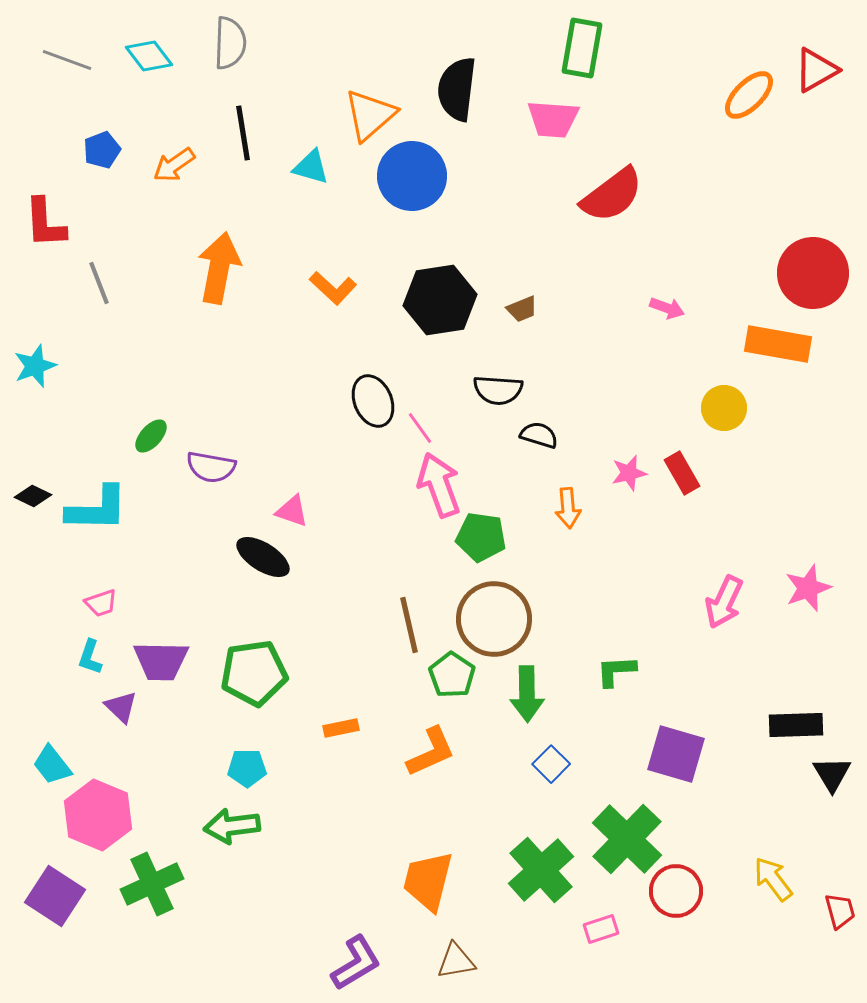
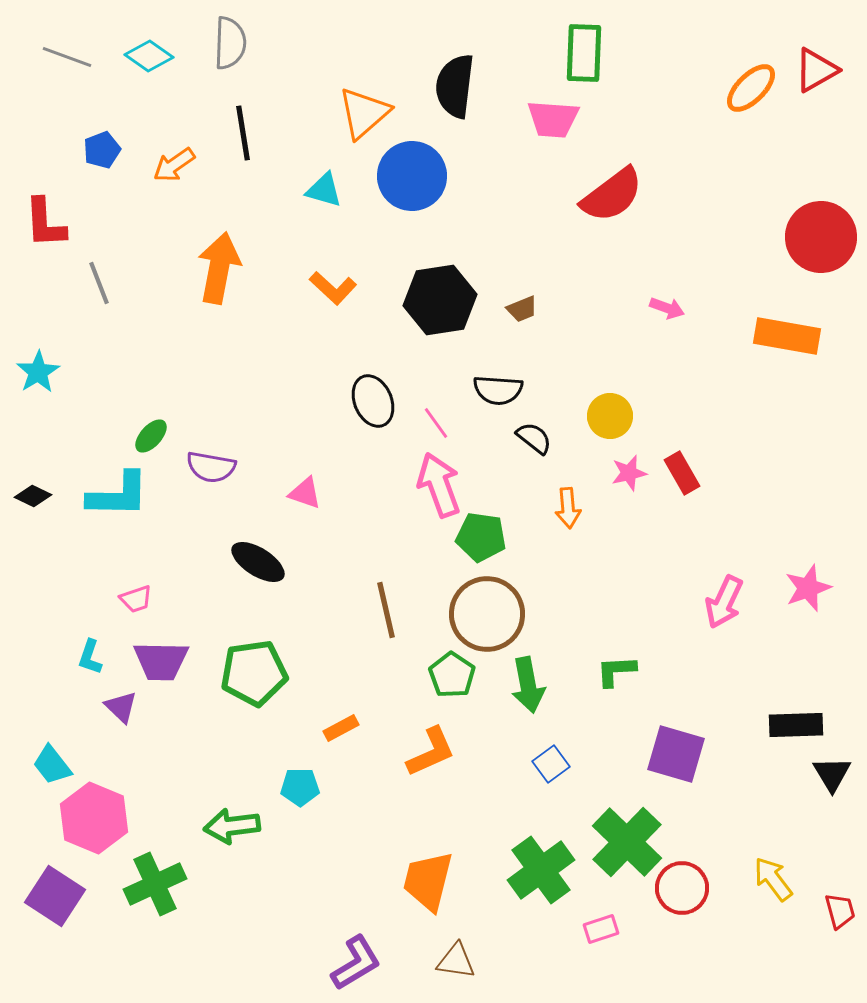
green rectangle at (582, 48): moved 2 px right, 5 px down; rotated 8 degrees counterclockwise
cyan diamond at (149, 56): rotated 18 degrees counterclockwise
gray line at (67, 60): moved 3 px up
black semicircle at (457, 89): moved 2 px left, 3 px up
orange ellipse at (749, 95): moved 2 px right, 7 px up
orange triangle at (370, 115): moved 6 px left, 2 px up
cyan triangle at (311, 167): moved 13 px right, 23 px down
red circle at (813, 273): moved 8 px right, 36 px up
orange rectangle at (778, 344): moved 9 px right, 8 px up
cyan star at (35, 366): moved 3 px right, 6 px down; rotated 12 degrees counterclockwise
yellow circle at (724, 408): moved 114 px left, 8 px down
pink line at (420, 428): moved 16 px right, 5 px up
black semicircle at (539, 435): moved 5 px left, 3 px down; rotated 21 degrees clockwise
cyan L-shape at (97, 509): moved 21 px right, 14 px up
pink triangle at (292, 511): moved 13 px right, 18 px up
black ellipse at (263, 557): moved 5 px left, 5 px down
pink trapezoid at (101, 603): moved 35 px right, 4 px up
brown circle at (494, 619): moved 7 px left, 5 px up
brown line at (409, 625): moved 23 px left, 15 px up
green arrow at (527, 694): moved 1 px right, 9 px up; rotated 10 degrees counterclockwise
orange rectangle at (341, 728): rotated 16 degrees counterclockwise
blue square at (551, 764): rotated 9 degrees clockwise
cyan pentagon at (247, 768): moved 53 px right, 19 px down
pink hexagon at (98, 815): moved 4 px left, 3 px down
green cross at (627, 839): moved 3 px down
green cross at (541, 870): rotated 6 degrees clockwise
green cross at (152, 884): moved 3 px right
red circle at (676, 891): moved 6 px right, 3 px up
brown triangle at (456, 961): rotated 18 degrees clockwise
